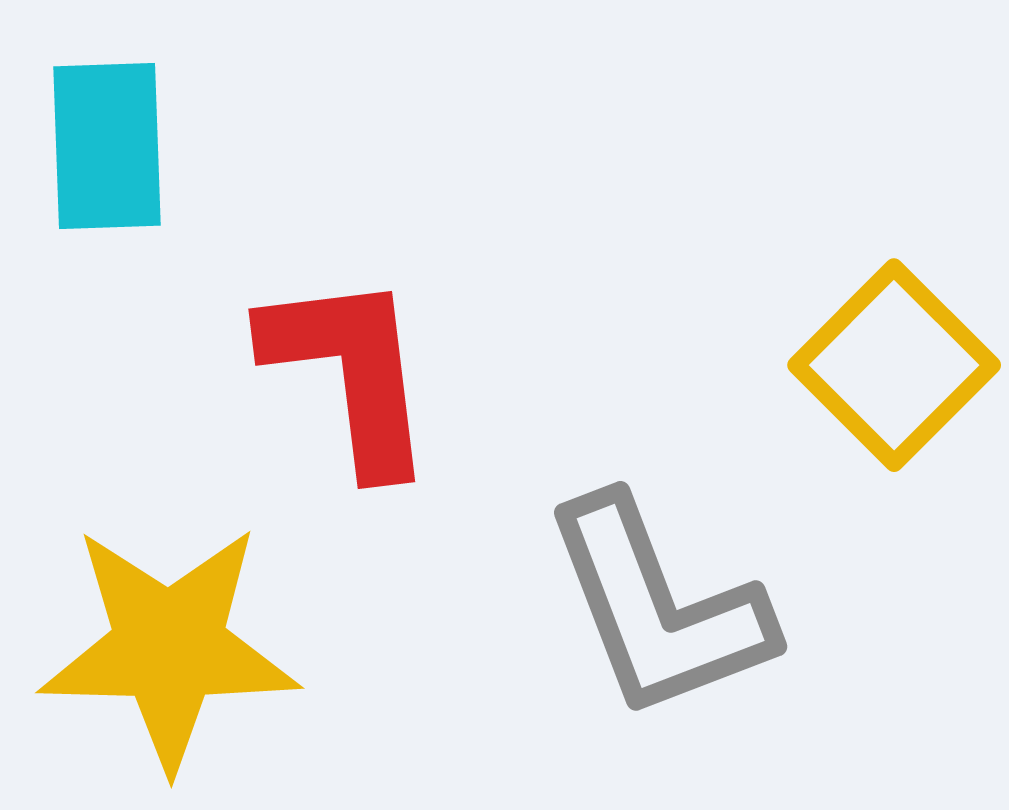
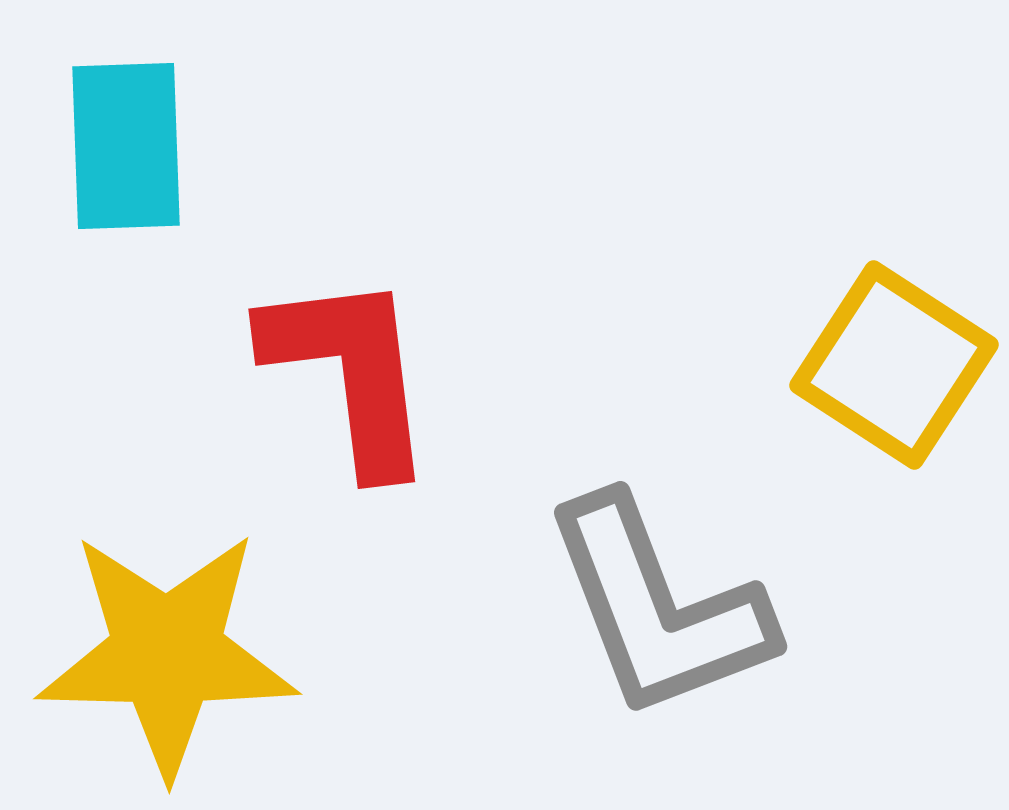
cyan rectangle: moved 19 px right
yellow square: rotated 12 degrees counterclockwise
yellow star: moved 2 px left, 6 px down
